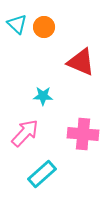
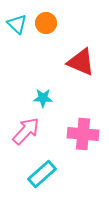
orange circle: moved 2 px right, 4 px up
cyan star: moved 2 px down
pink arrow: moved 1 px right, 2 px up
